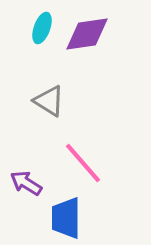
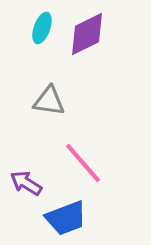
purple diamond: rotated 18 degrees counterclockwise
gray triangle: rotated 24 degrees counterclockwise
blue trapezoid: rotated 111 degrees counterclockwise
